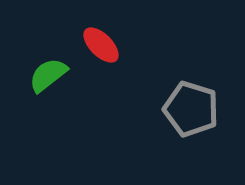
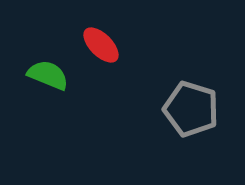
green semicircle: rotated 60 degrees clockwise
